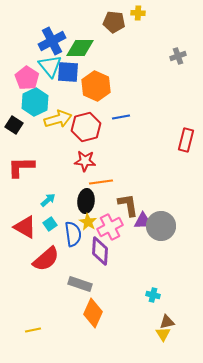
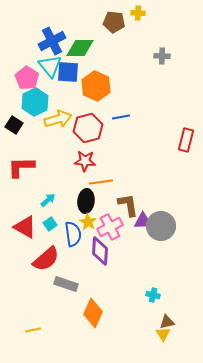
gray cross: moved 16 px left; rotated 21 degrees clockwise
red hexagon: moved 2 px right, 1 px down
gray rectangle: moved 14 px left
